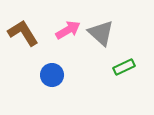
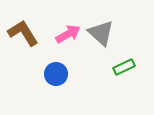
pink arrow: moved 4 px down
blue circle: moved 4 px right, 1 px up
